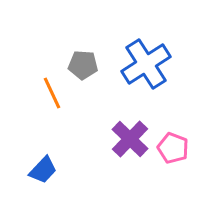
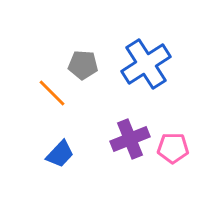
orange line: rotated 20 degrees counterclockwise
purple cross: rotated 24 degrees clockwise
pink pentagon: rotated 20 degrees counterclockwise
blue trapezoid: moved 17 px right, 16 px up
